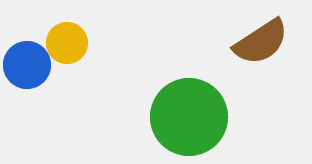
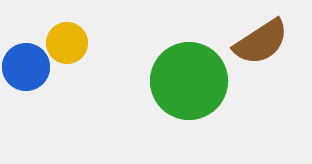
blue circle: moved 1 px left, 2 px down
green circle: moved 36 px up
